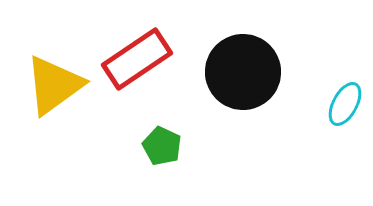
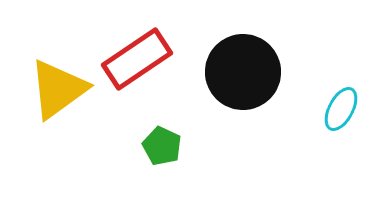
yellow triangle: moved 4 px right, 4 px down
cyan ellipse: moved 4 px left, 5 px down
